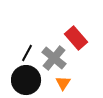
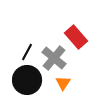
red rectangle: moved 1 px up
black line: moved 1 px up
black circle: moved 1 px right
